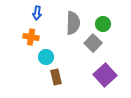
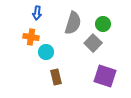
gray semicircle: rotated 15 degrees clockwise
cyan circle: moved 5 px up
purple square: moved 1 px down; rotated 30 degrees counterclockwise
